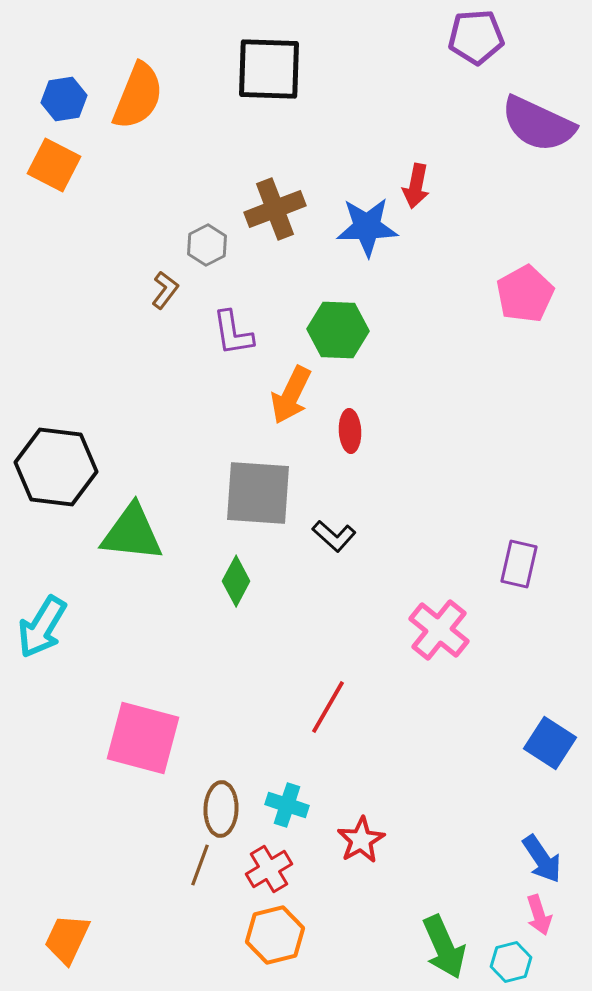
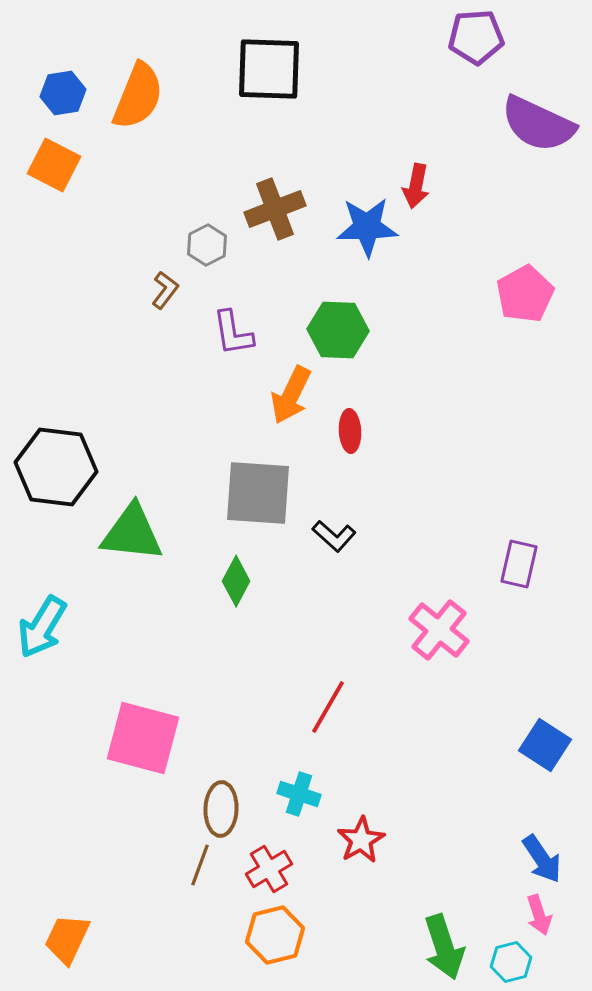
blue hexagon: moved 1 px left, 6 px up
blue square: moved 5 px left, 2 px down
cyan cross: moved 12 px right, 11 px up
green arrow: rotated 6 degrees clockwise
